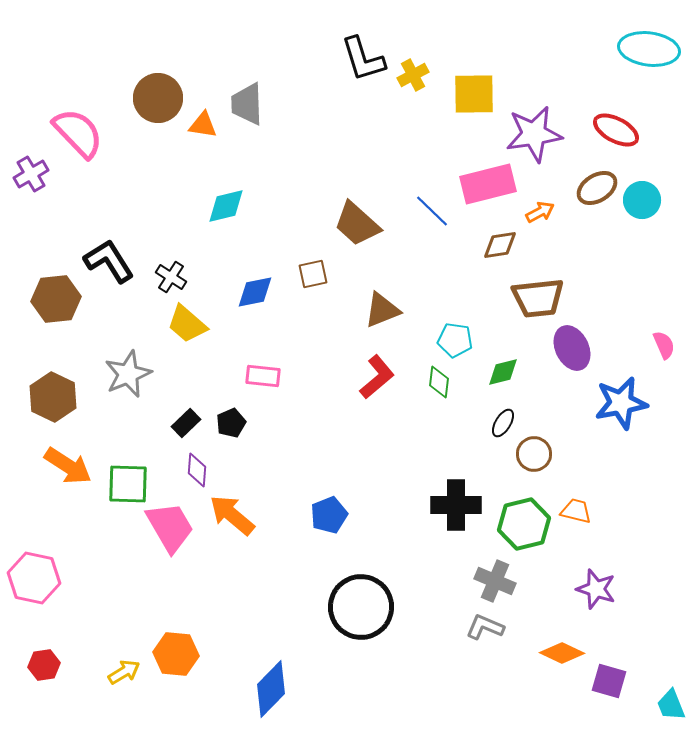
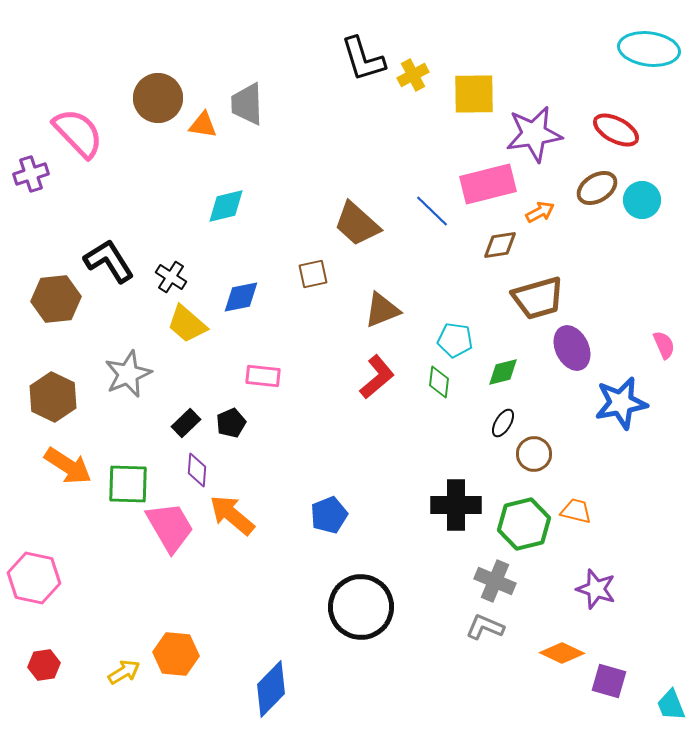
purple cross at (31, 174): rotated 12 degrees clockwise
blue diamond at (255, 292): moved 14 px left, 5 px down
brown trapezoid at (538, 298): rotated 10 degrees counterclockwise
